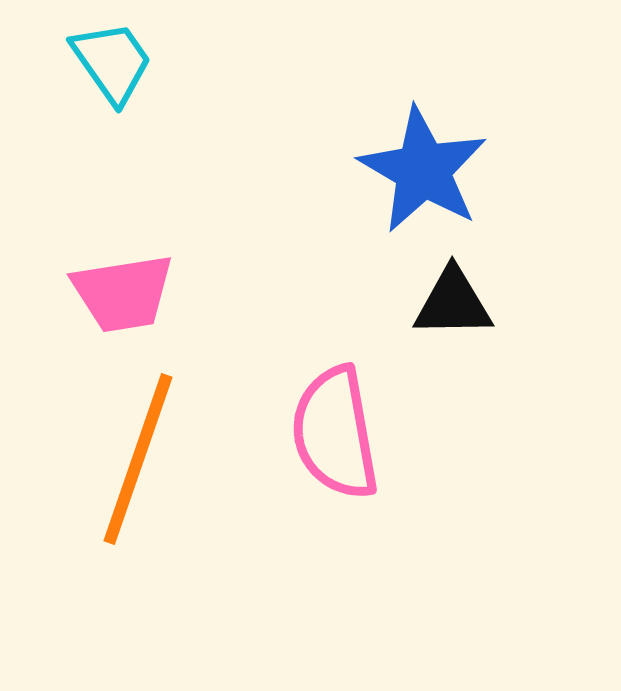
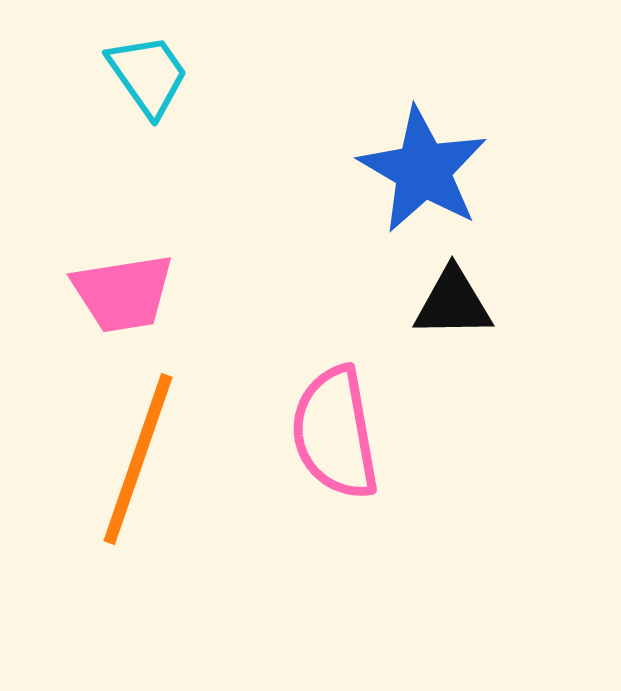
cyan trapezoid: moved 36 px right, 13 px down
